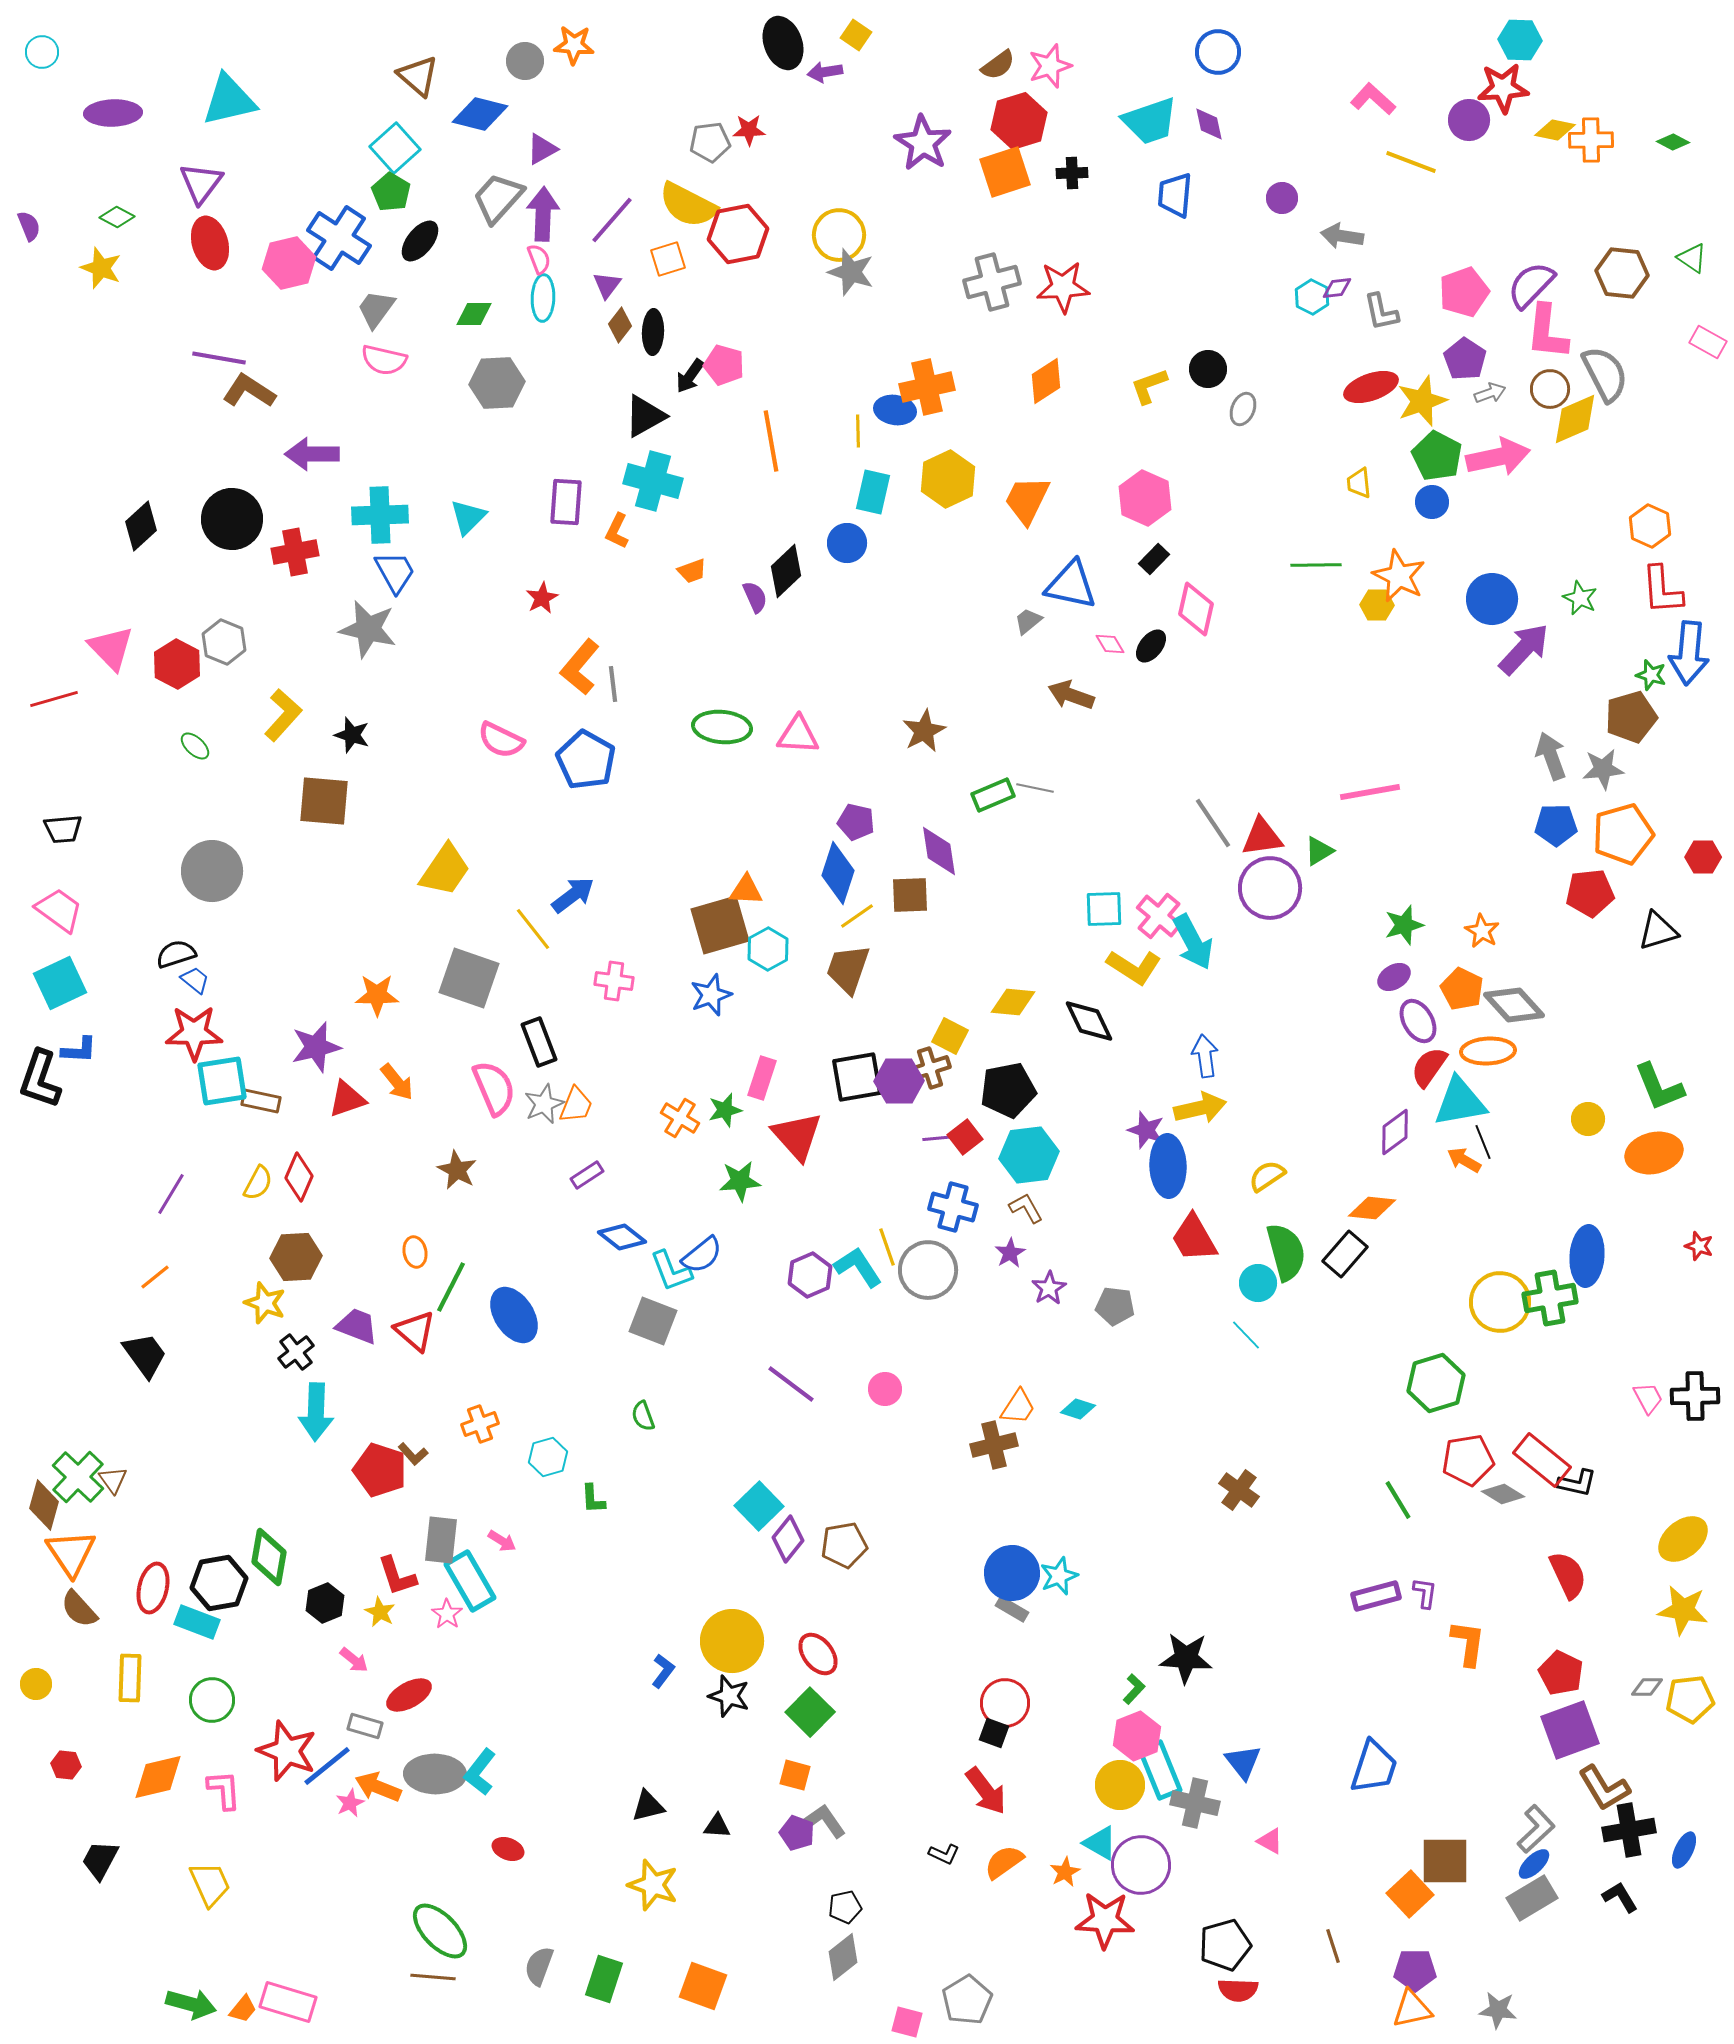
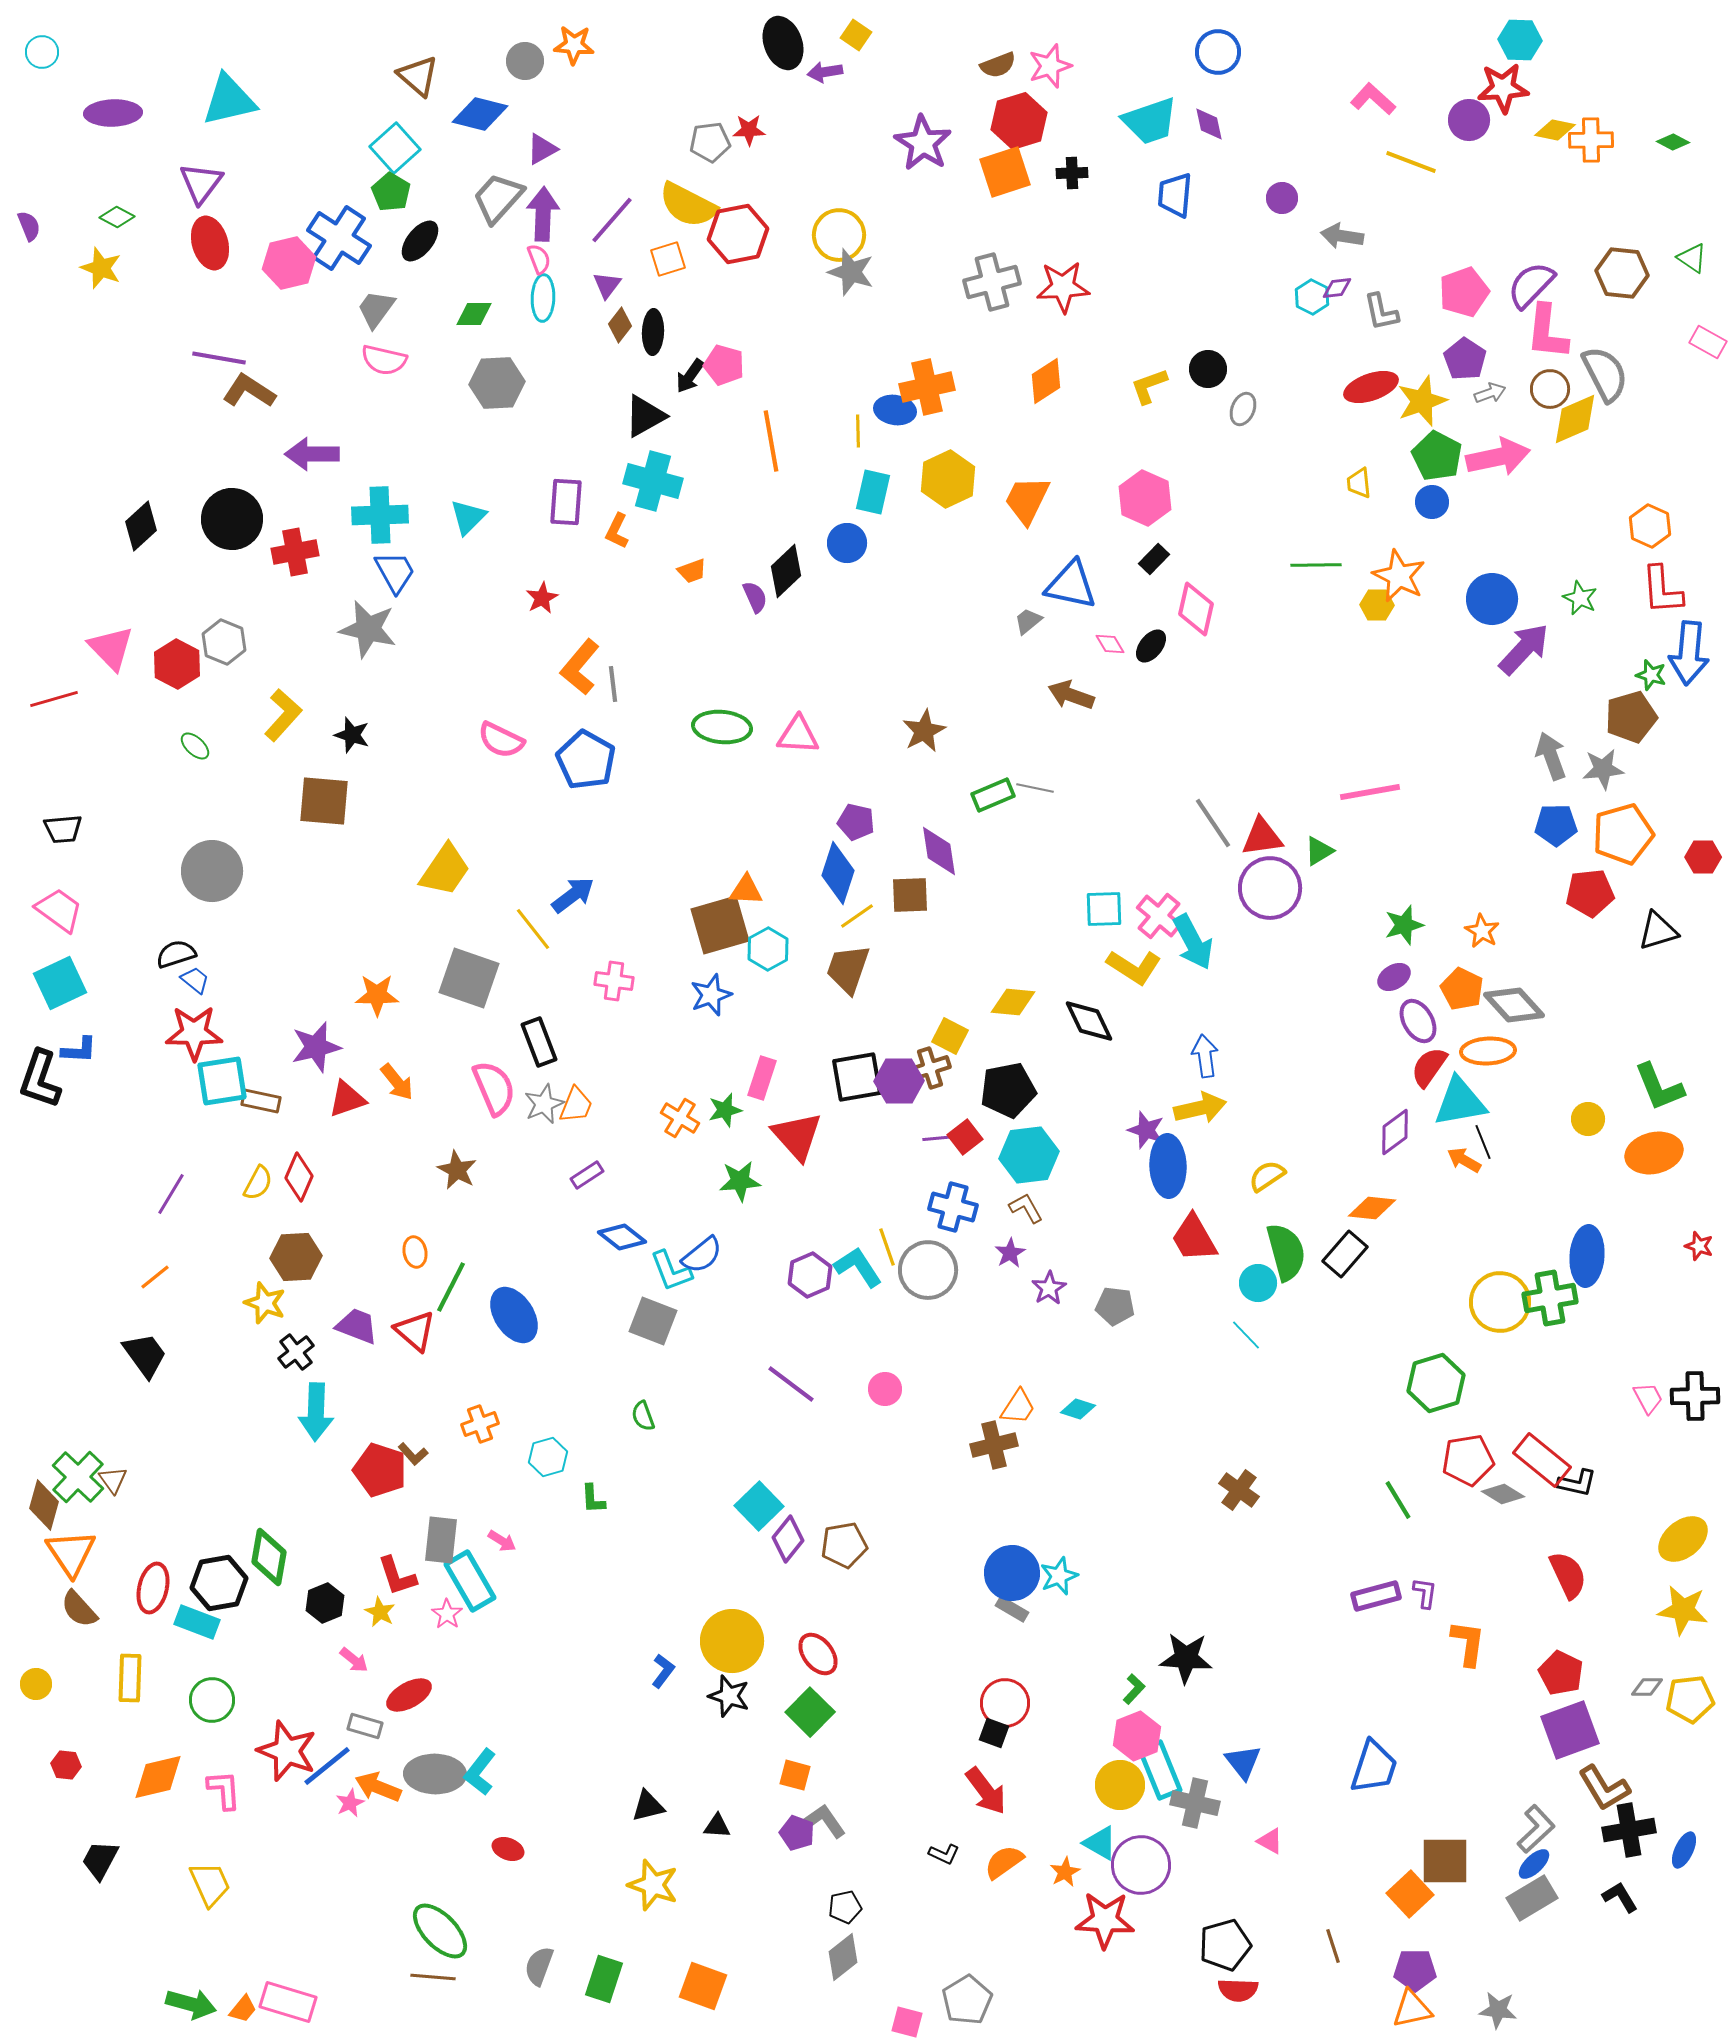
brown semicircle at (998, 65): rotated 15 degrees clockwise
